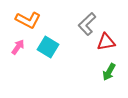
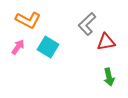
green arrow: moved 5 px down; rotated 42 degrees counterclockwise
